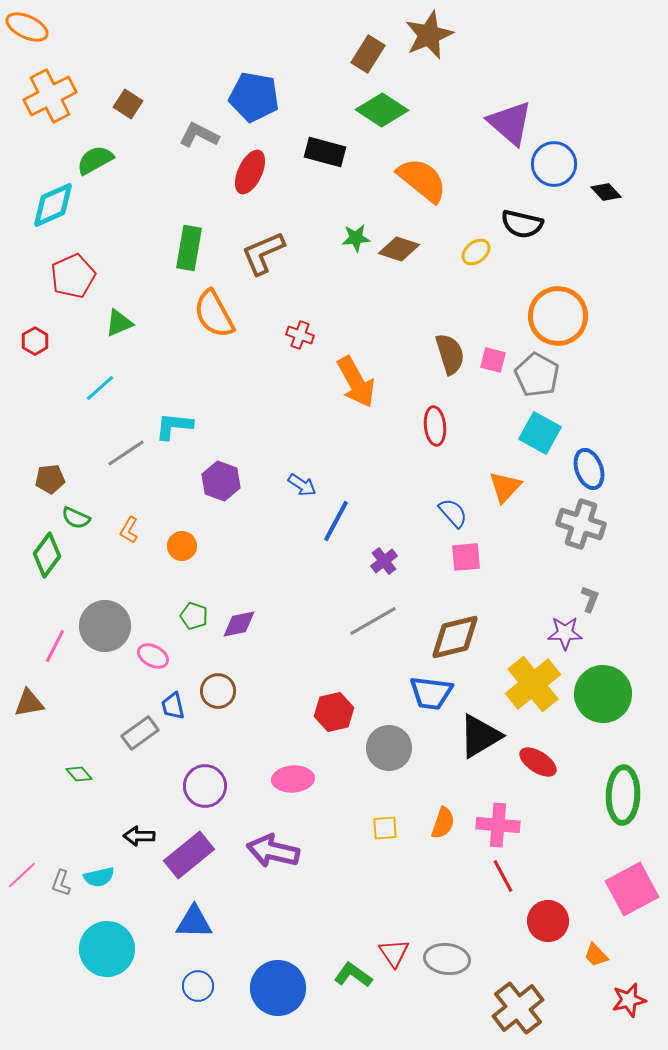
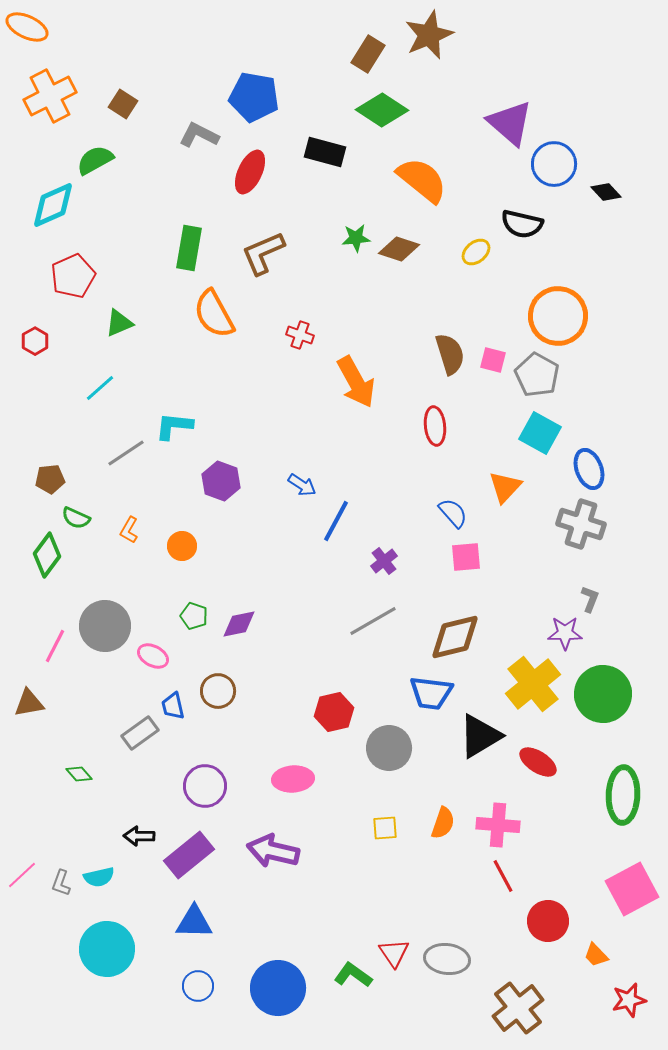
brown square at (128, 104): moved 5 px left
